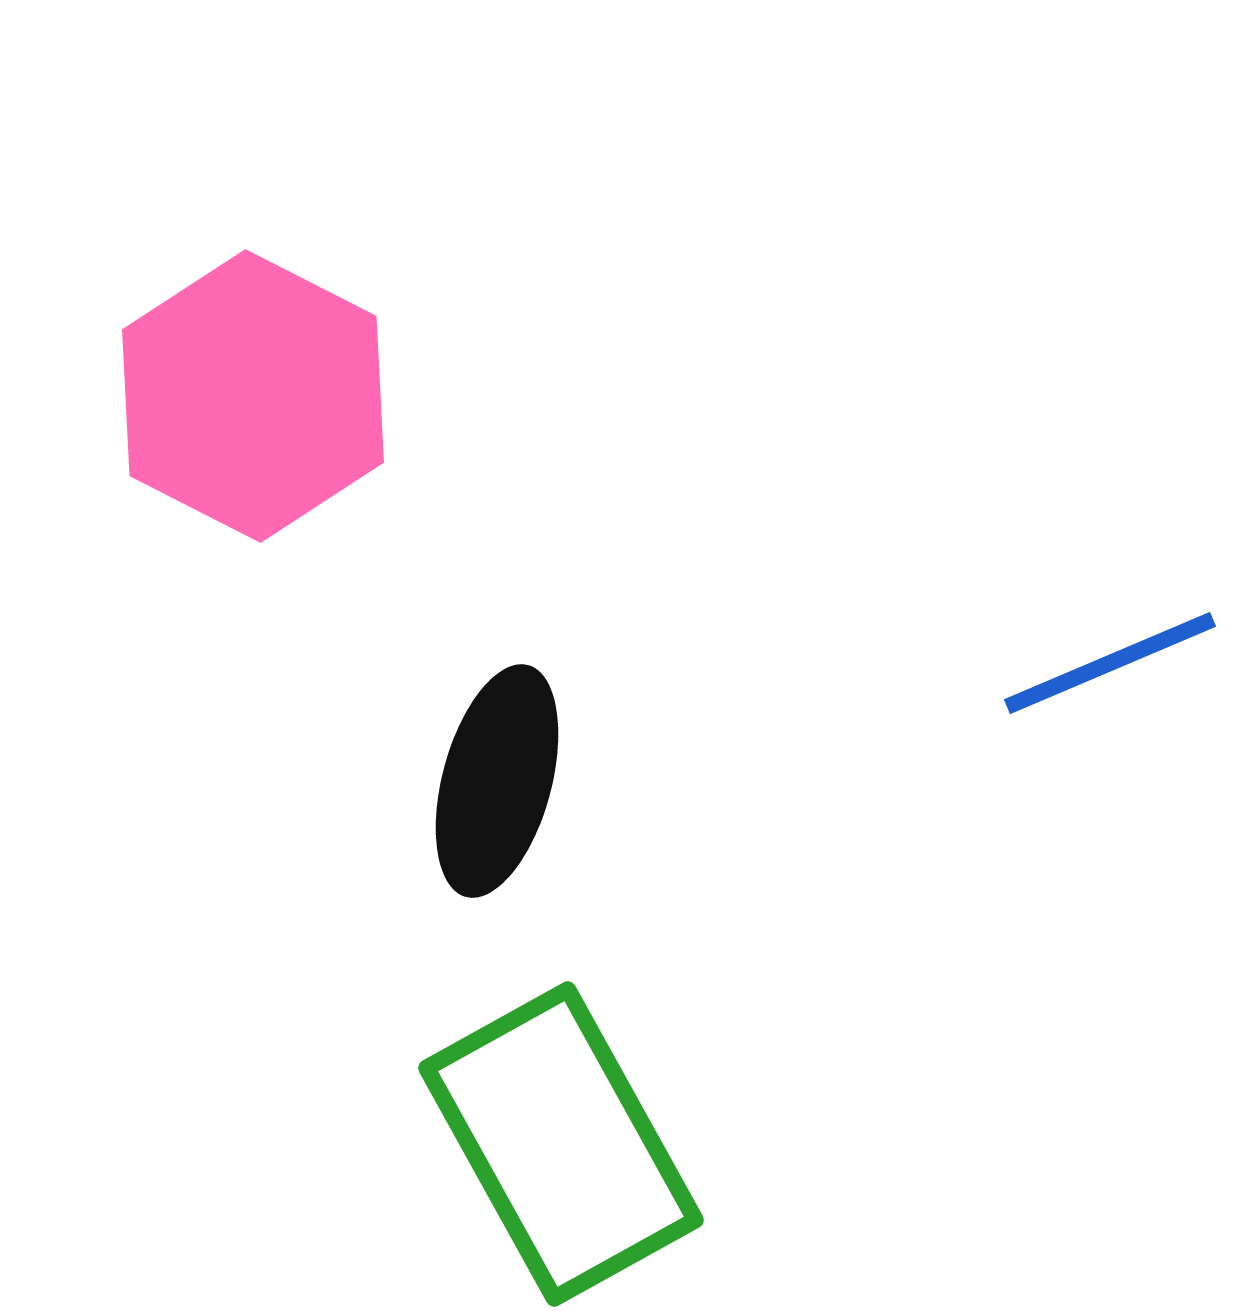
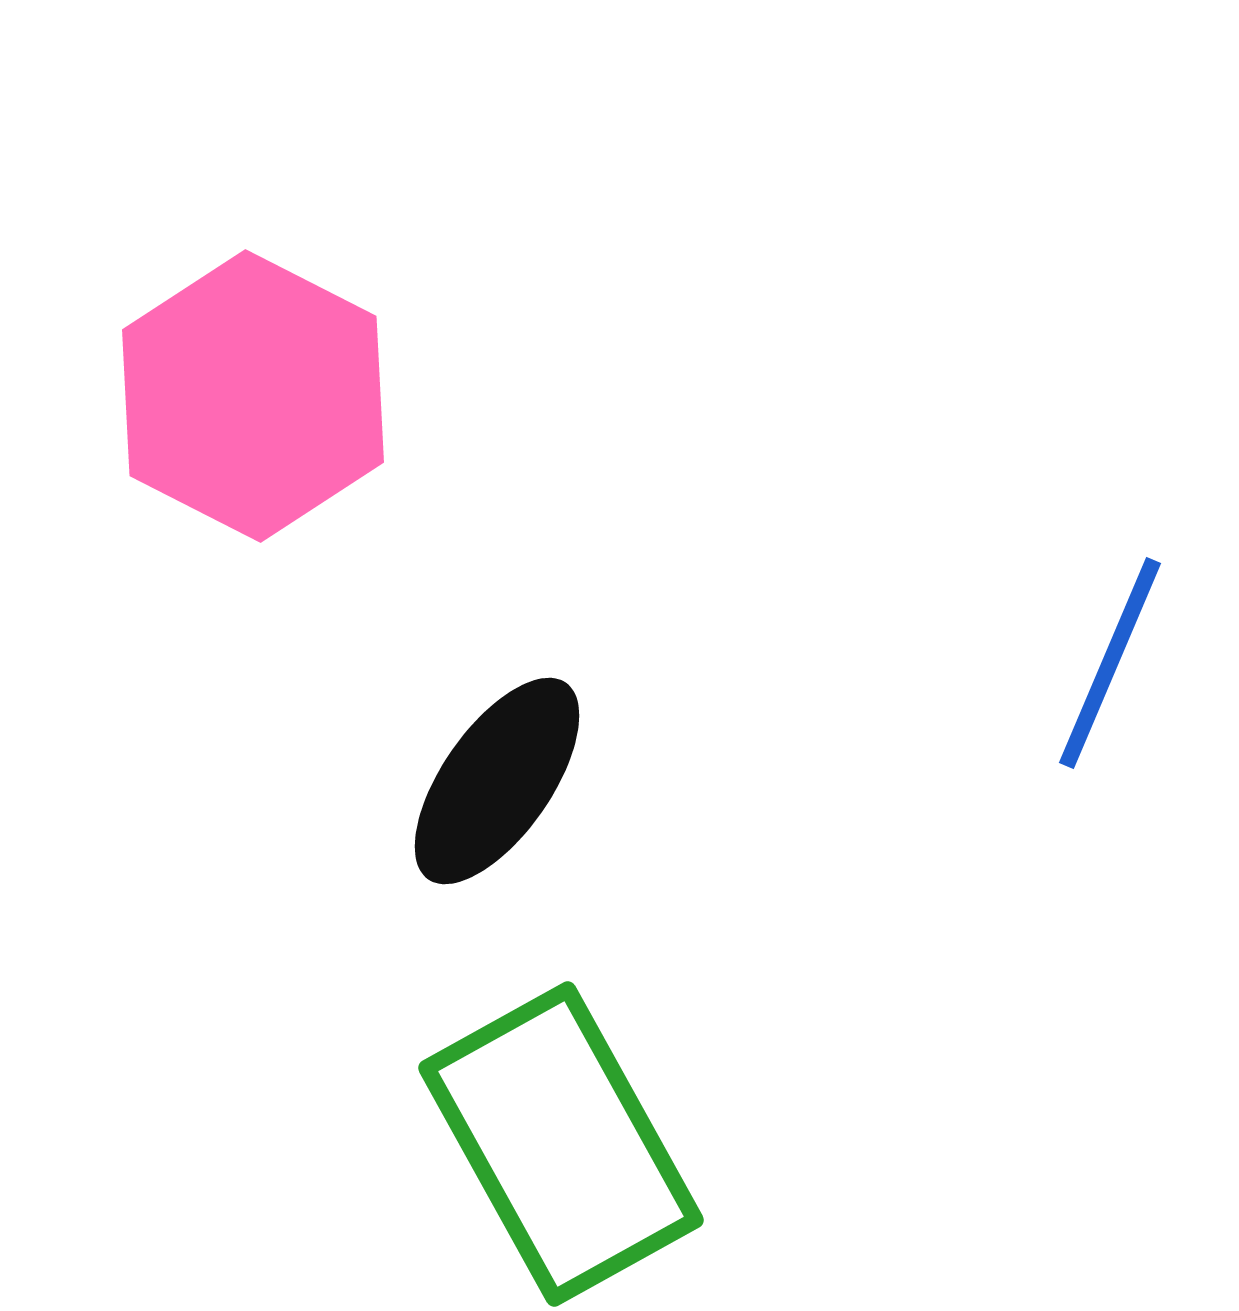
blue line: rotated 44 degrees counterclockwise
black ellipse: rotated 20 degrees clockwise
